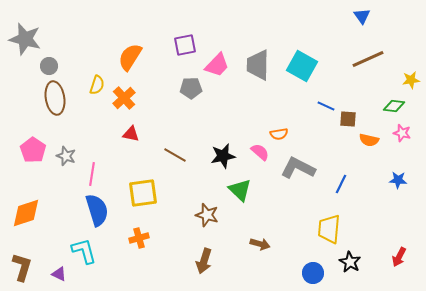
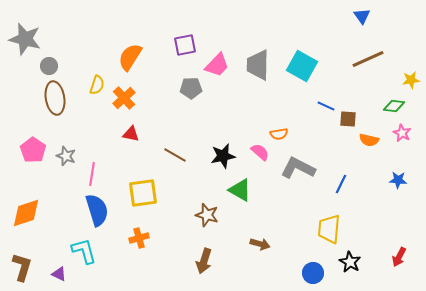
pink star at (402, 133): rotated 12 degrees clockwise
green triangle at (240, 190): rotated 15 degrees counterclockwise
